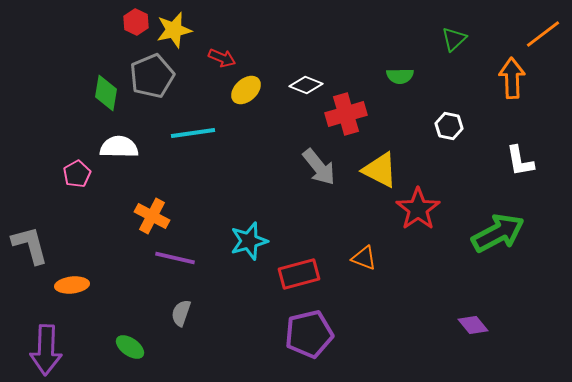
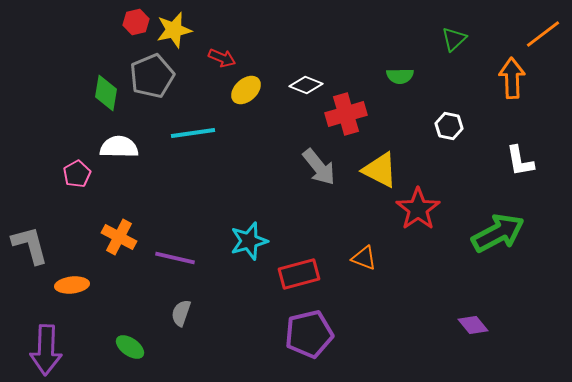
red hexagon: rotated 20 degrees clockwise
orange cross: moved 33 px left, 21 px down
